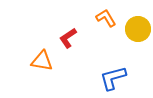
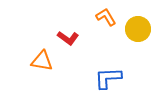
orange L-shape: moved 1 px up
red L-shape: rotated 110 degrees counterclockwise
blue L-shape: moved 5 px left; rotated 12 degrees clockwise
